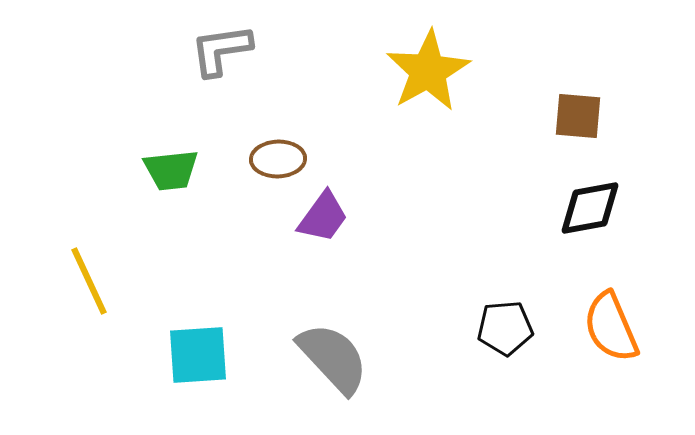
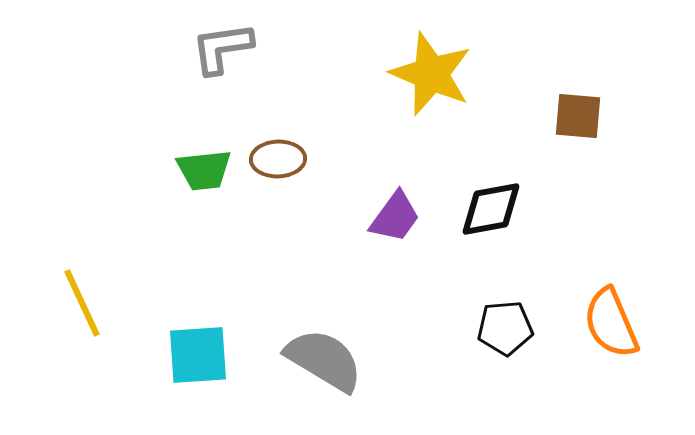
gray L-shape: moved 1 px right, 2 px up
yellow star: moved 3 px right, 3 px down; rotated 20 degrees counterclockwise
green trapezoid: moved 33 px right
black diamond: moved 99 px left, 1 px down
purple trapezoid: moved 72 px right
yellow line: moved 7 px left, 22 px down
orange semicircle: moved 4 px up
gray semicircle: moved 9 px left, 2 px down; rotated 16 degrees counterclockwise
